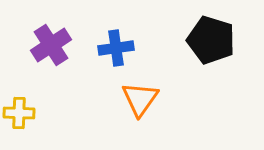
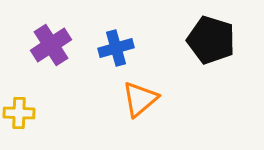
blue cross: rotated 8 degrees counterclockwise
orange triangle: rotated 15 degrees clockwise
